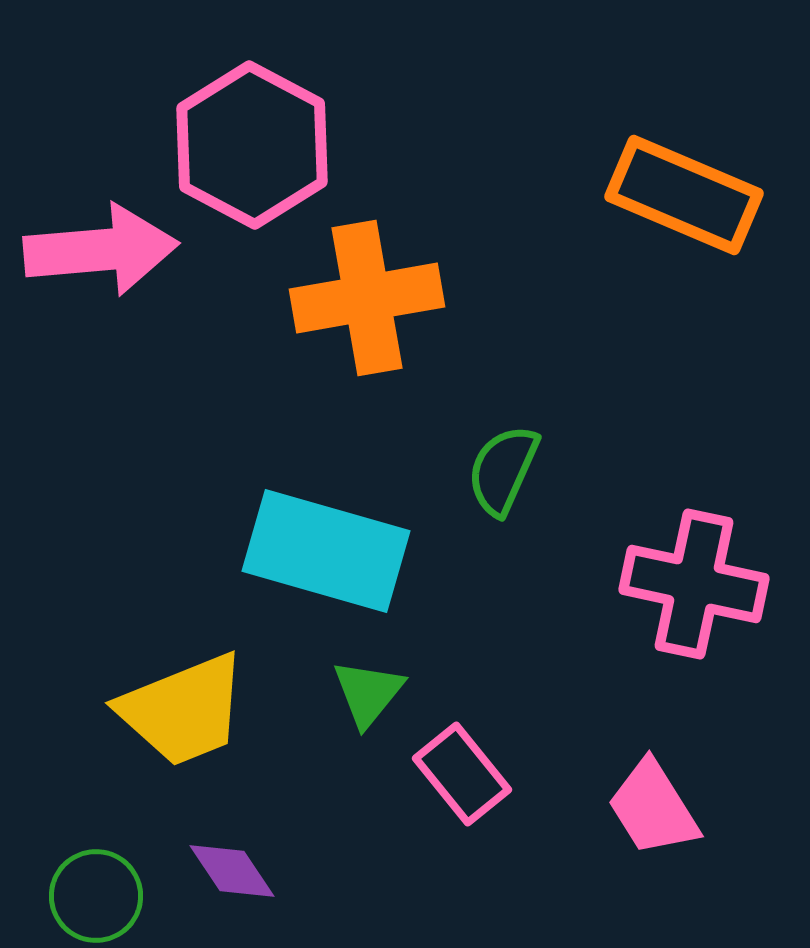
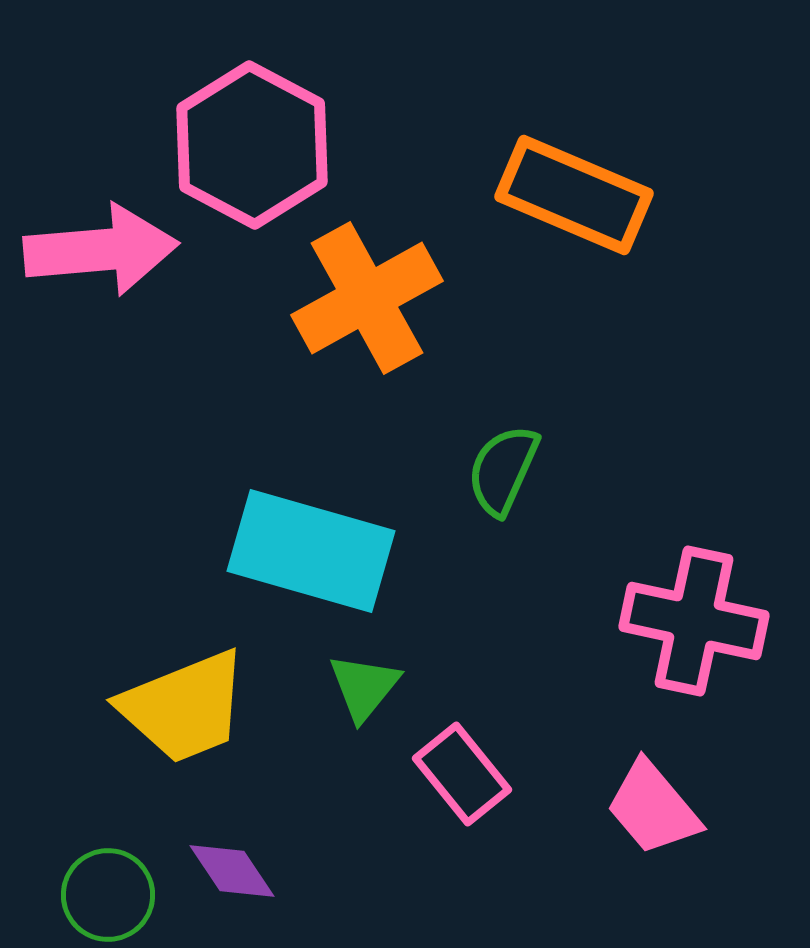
orange rectangle: moved 110 px left
orange cross: rotated 19 degrees counterclockwise
cyan rectangle: moved 15 px left
pink cross: moved 37 px down
green triangle: moved 4 px left, 6 px up
yellow trapezoid: moved 1 px right, 3 px up
pink trapezoid: rotated 8 degrees counterclockwise
green circle: moved 12 px right, 1 px up
